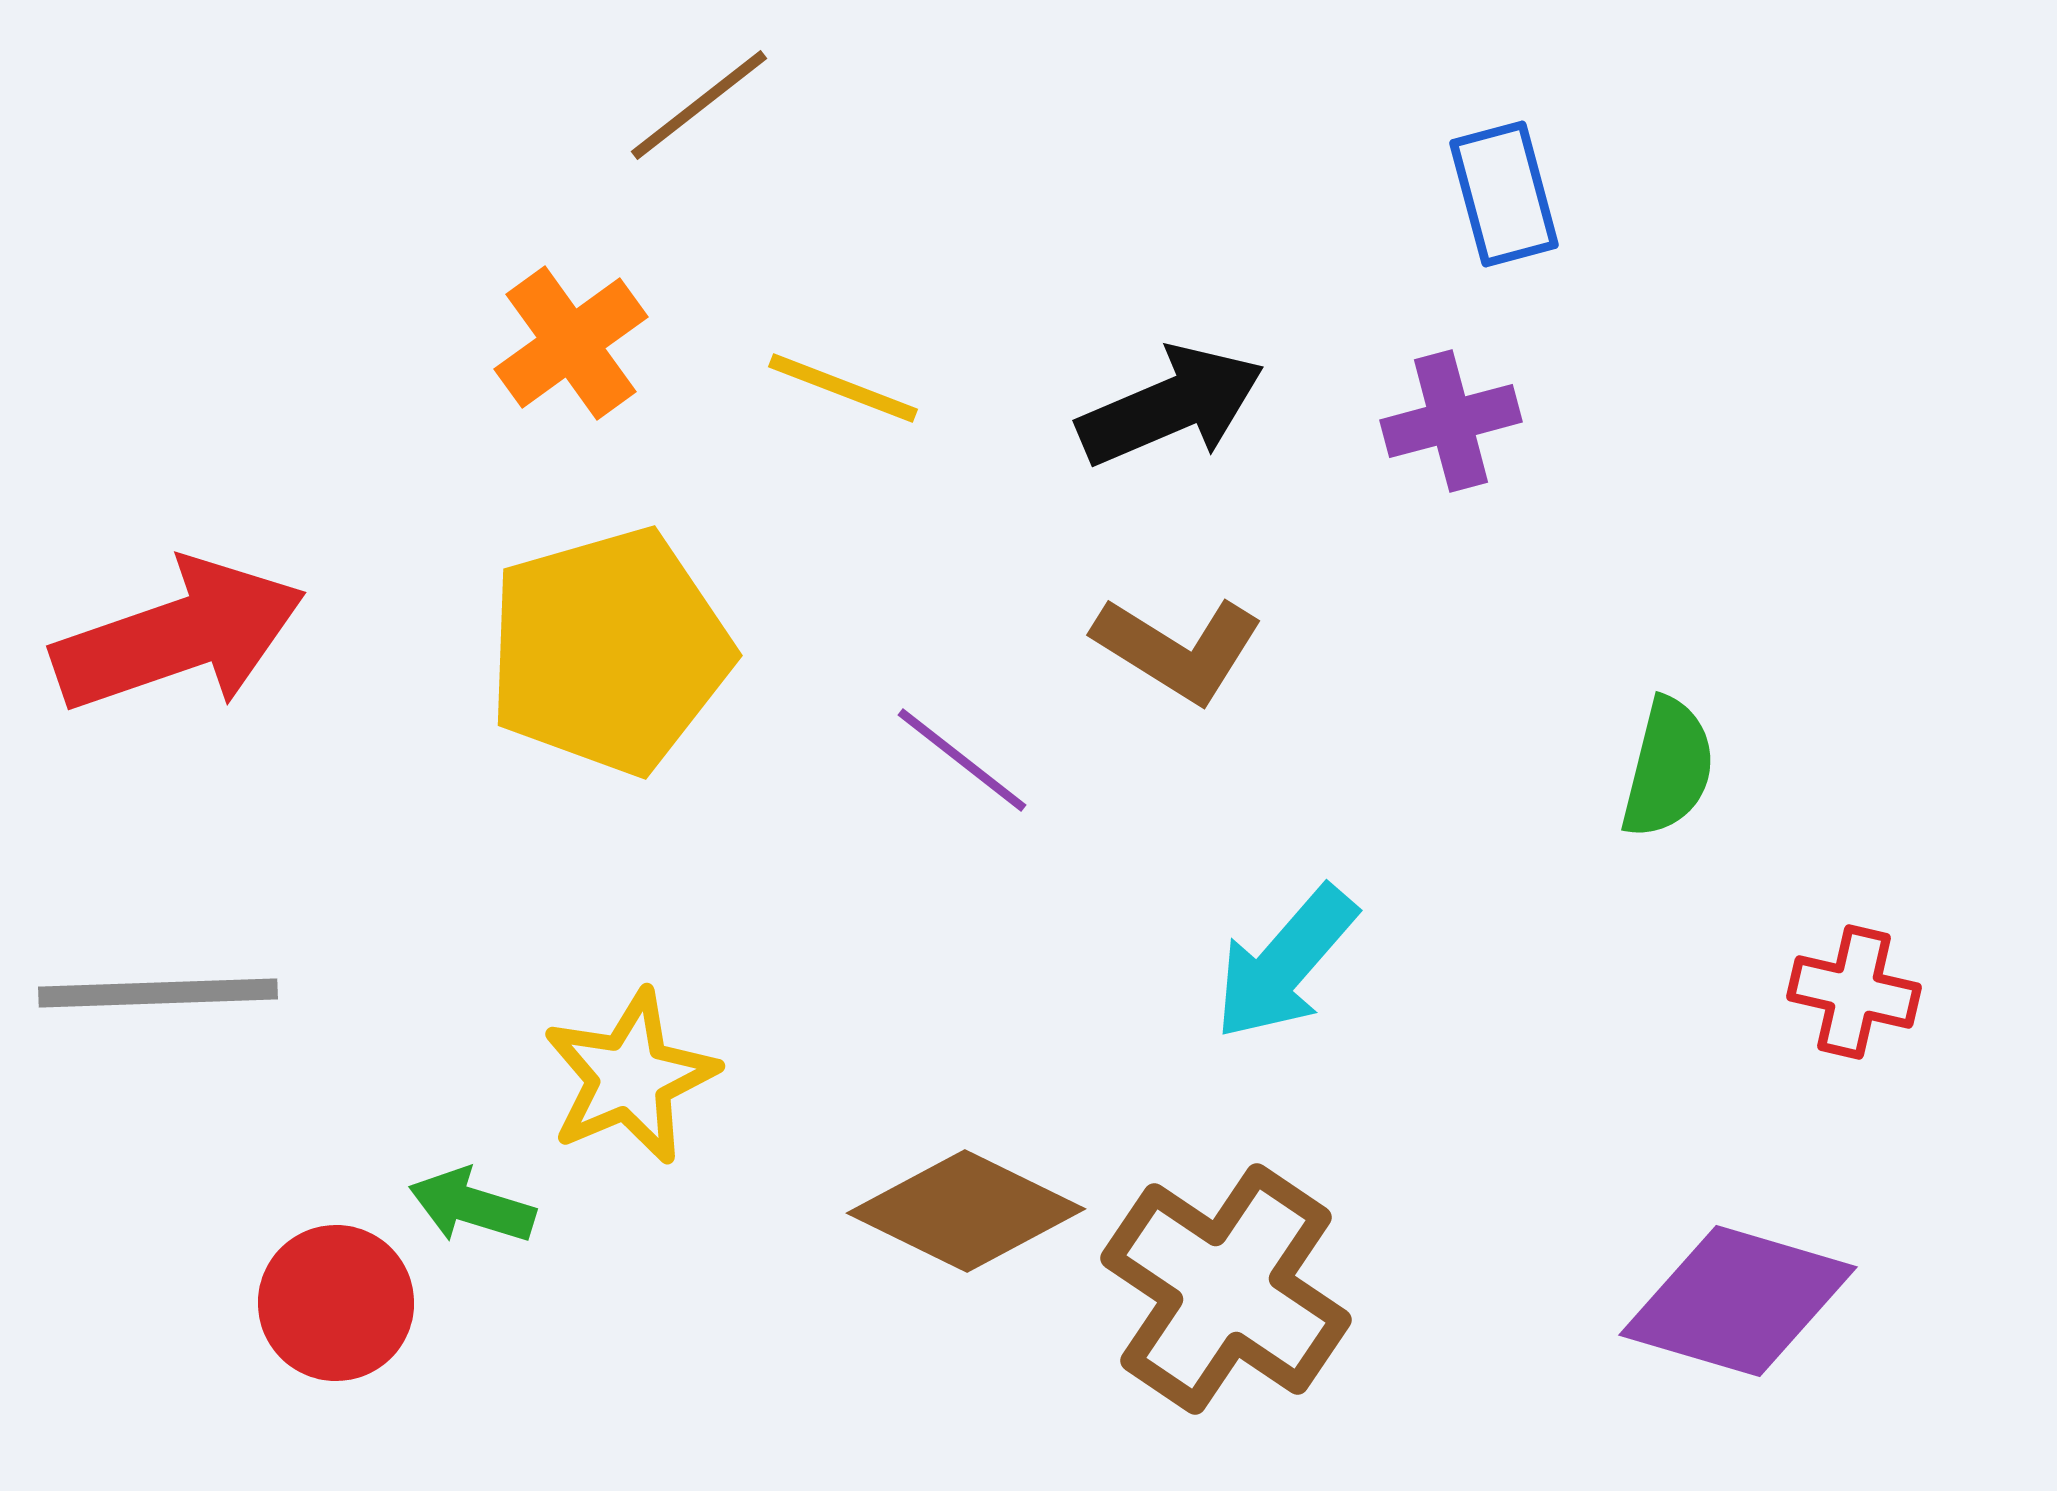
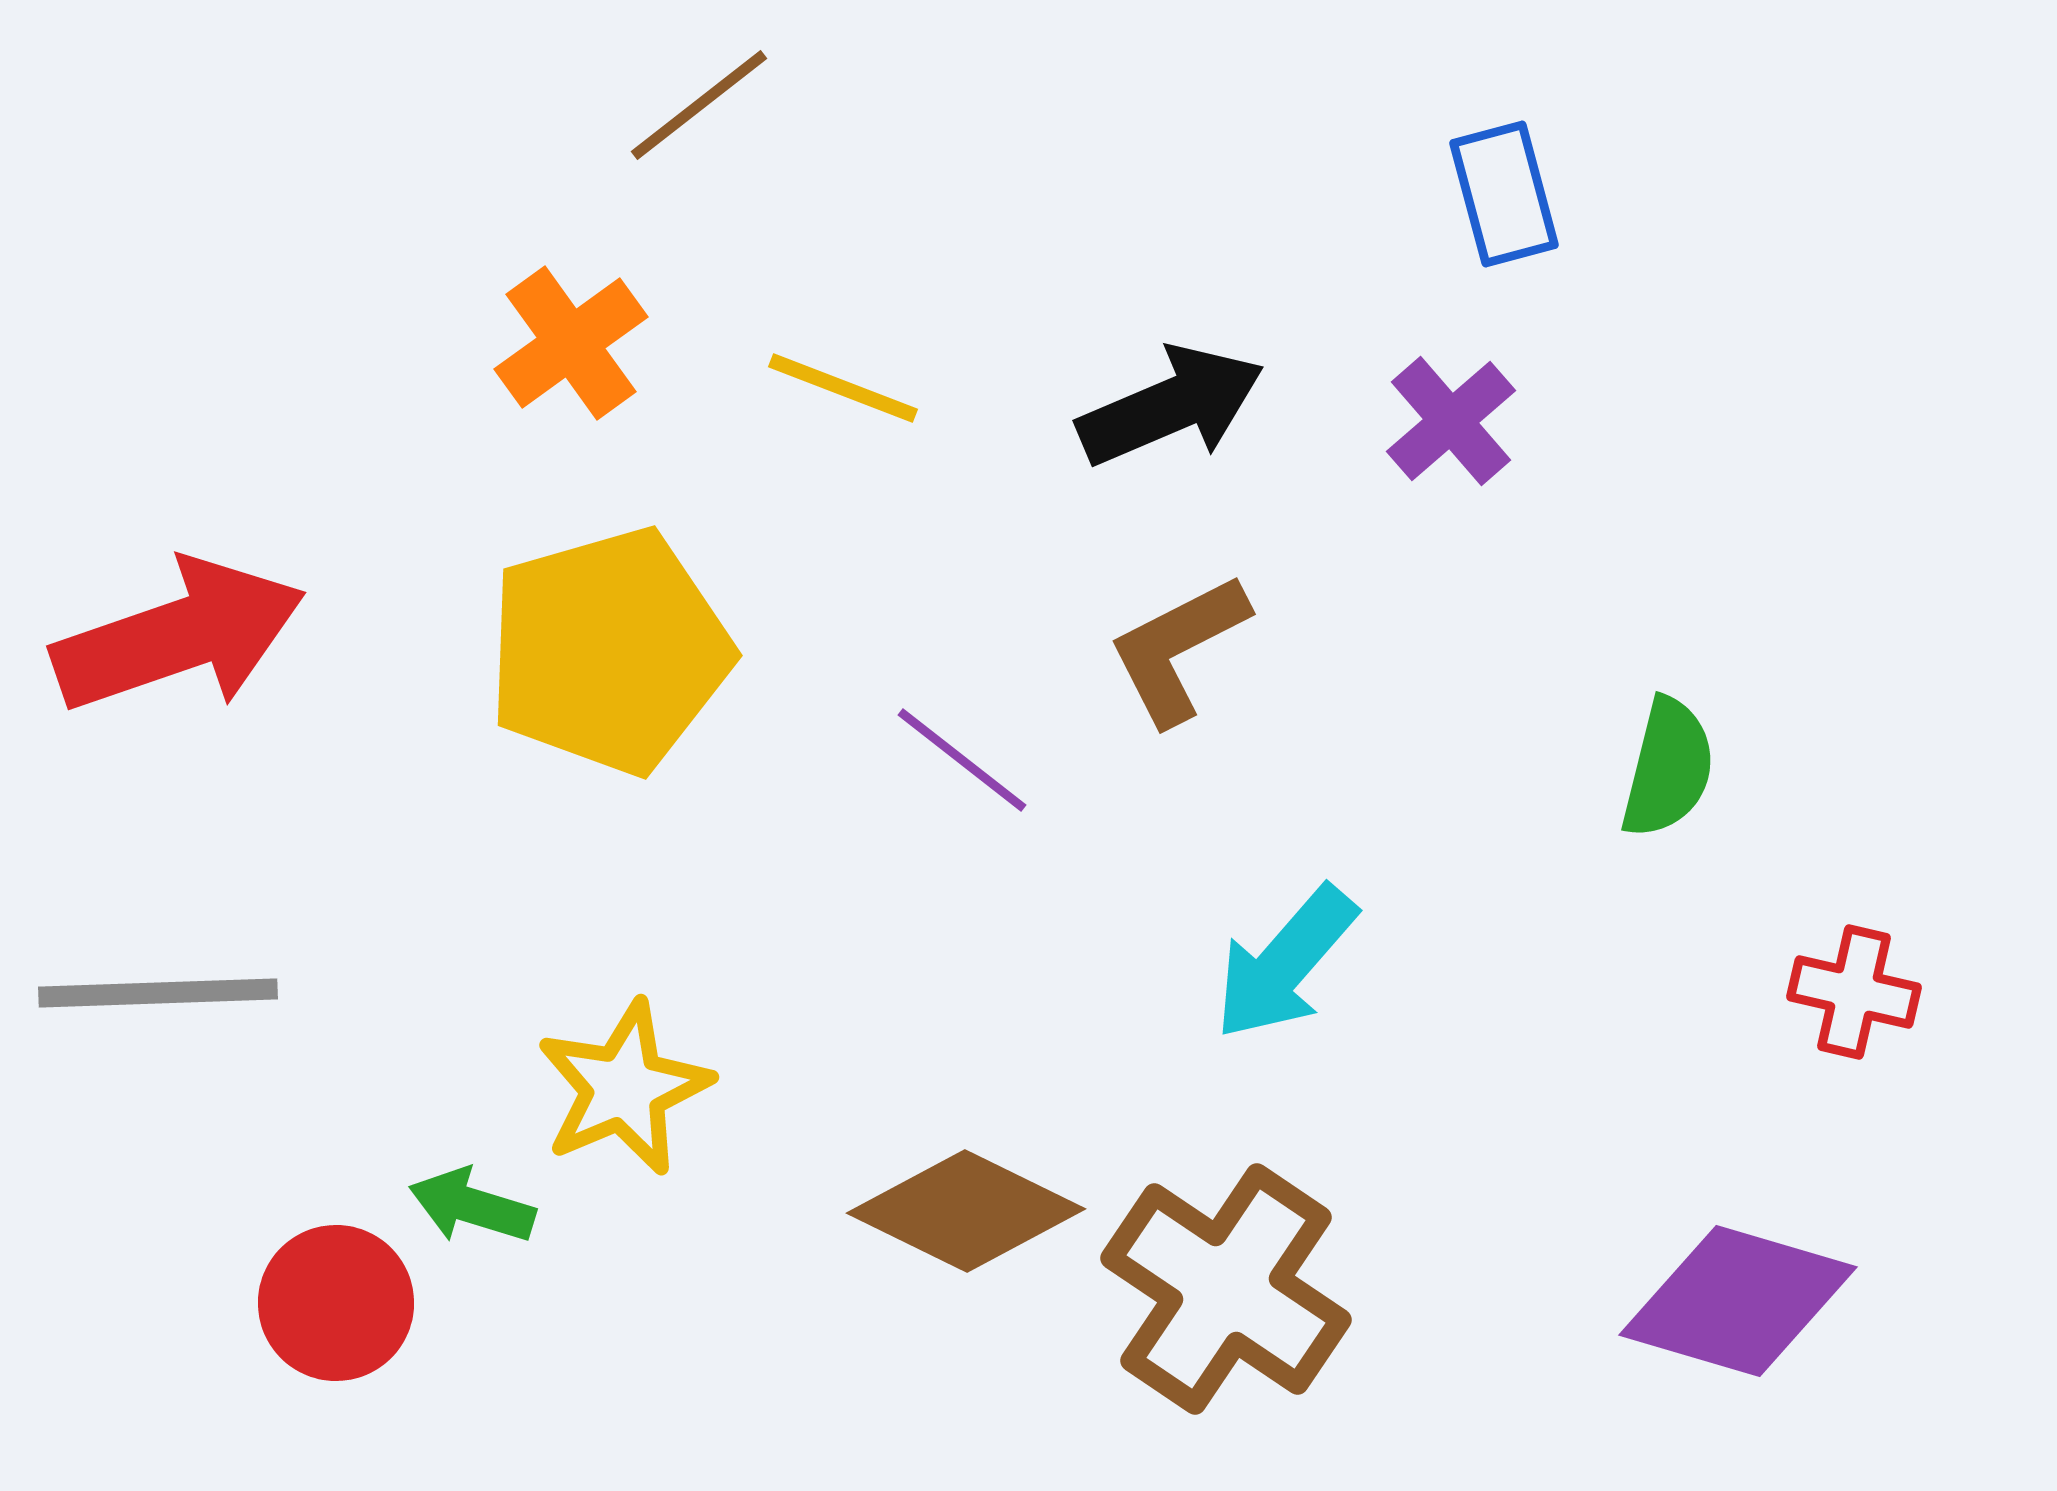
purple cross: rotated 26 degrees counterclockwise
brown L-shape: rotated 121 degrees clockwise
yellow star: moved 6 px left, 11 px down
